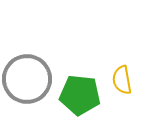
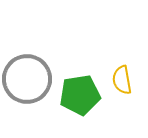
green pentagon: rotated 15 degrees counterclockwise
